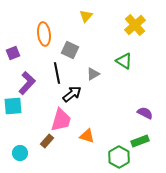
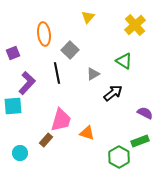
yellow triangle: moved 2 px right, 1 px down
gray square: rotated 18 degrees clockwise
black arrow: moved 41 px right, 1 px up
orange triangle: moved 3 px up
brown rectangle: moved 1 px left, 1 px up
